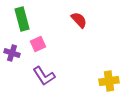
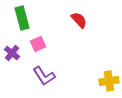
green rectangle: moved 1 px up
purple cross: rotated 21 degrees clockwise
